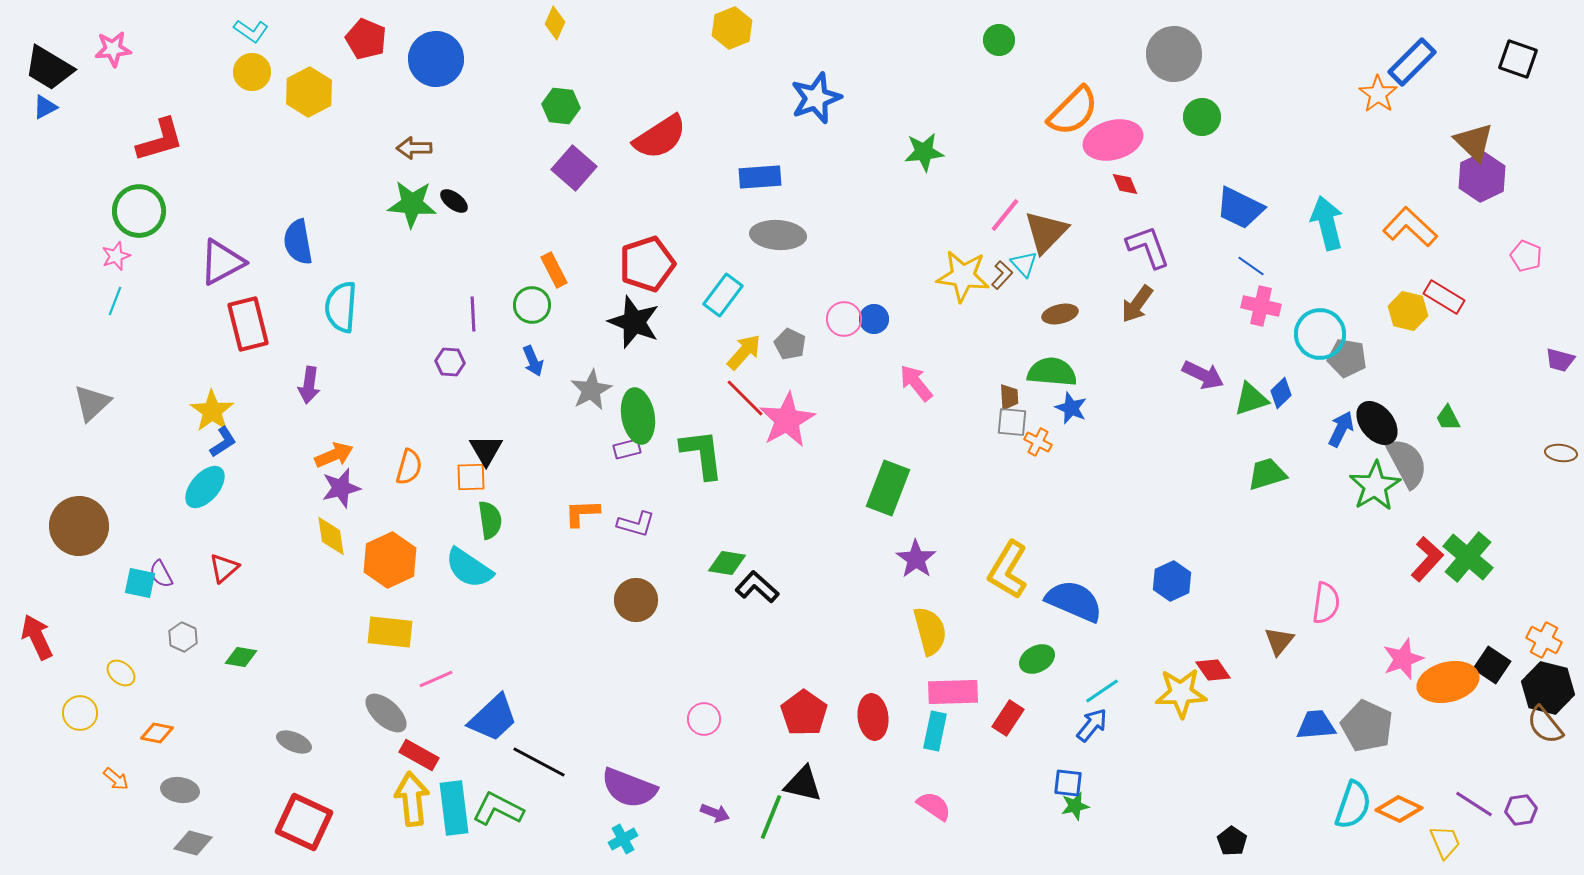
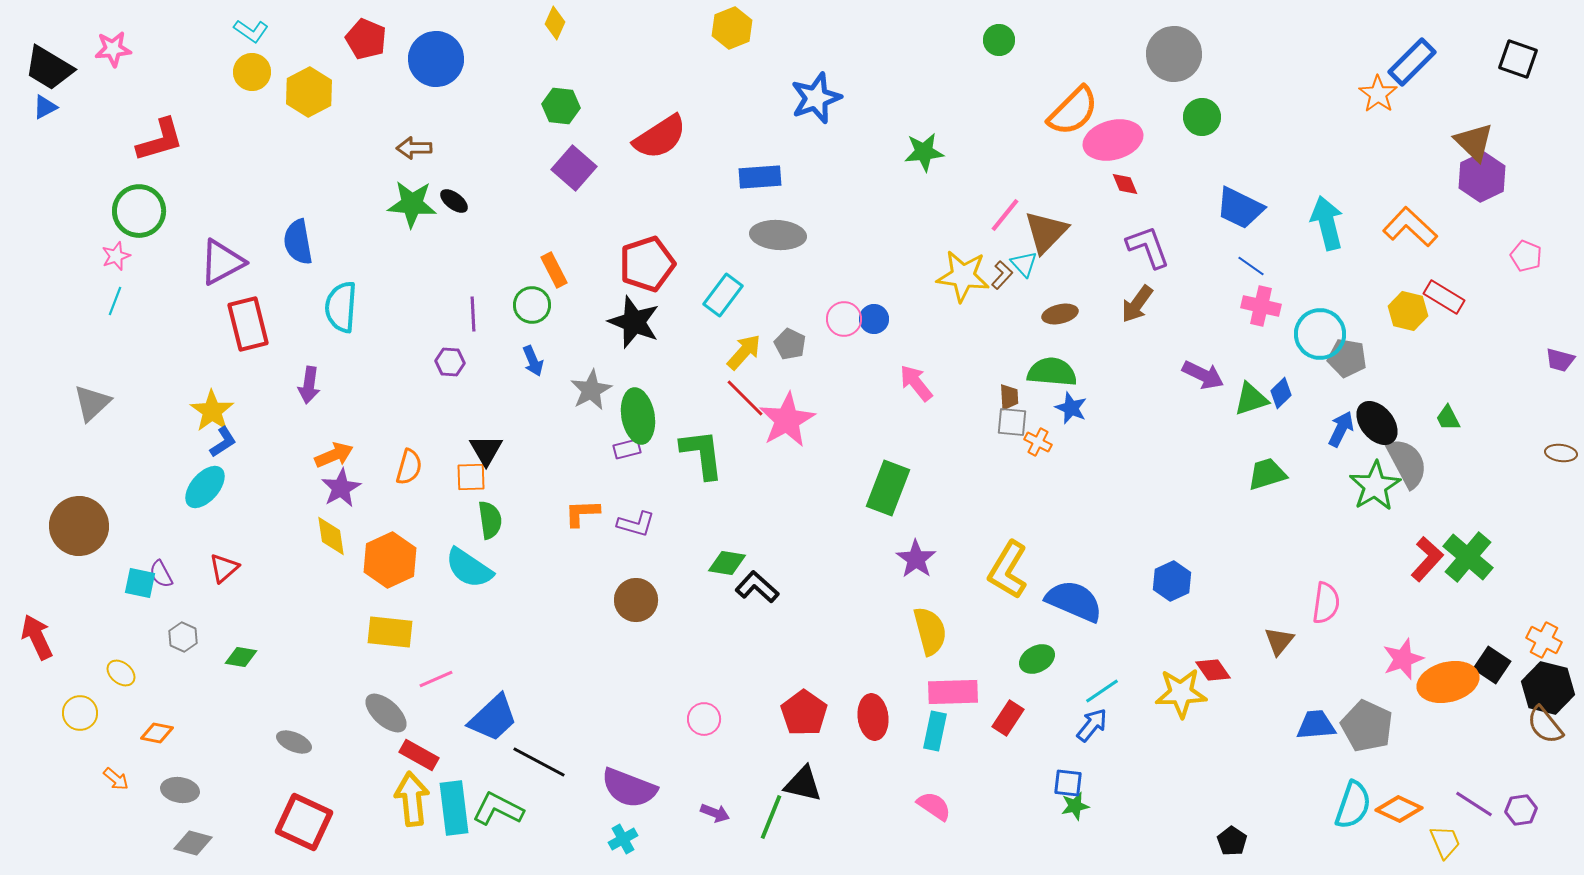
purple star at (341, 488): rotated 15 degrees counterclockwise
